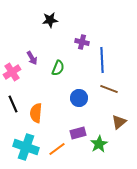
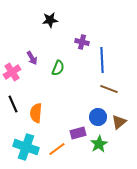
blue circle: moved 19 px right, 19 px down
